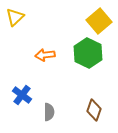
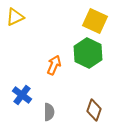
yellow triangle: rotated 18 degrees clockwise
yellow square: moved 4 px left; rotated 25 degrees counterclockwise
orange arrow: moved 9 px right, 10 px down; rotated 120 degrees clockwise
